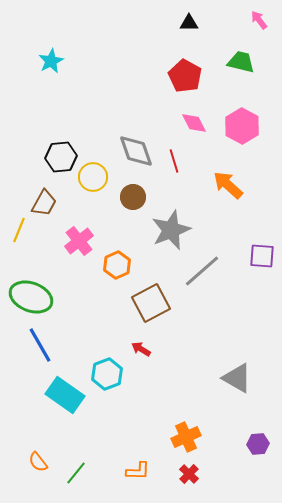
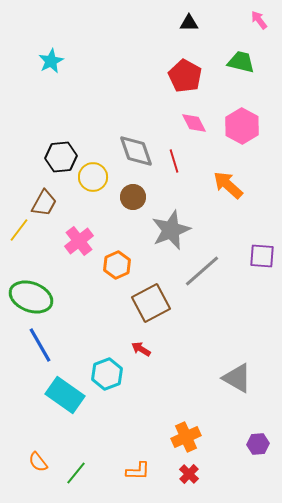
yellow line: rotated 15 degrees clockwise
